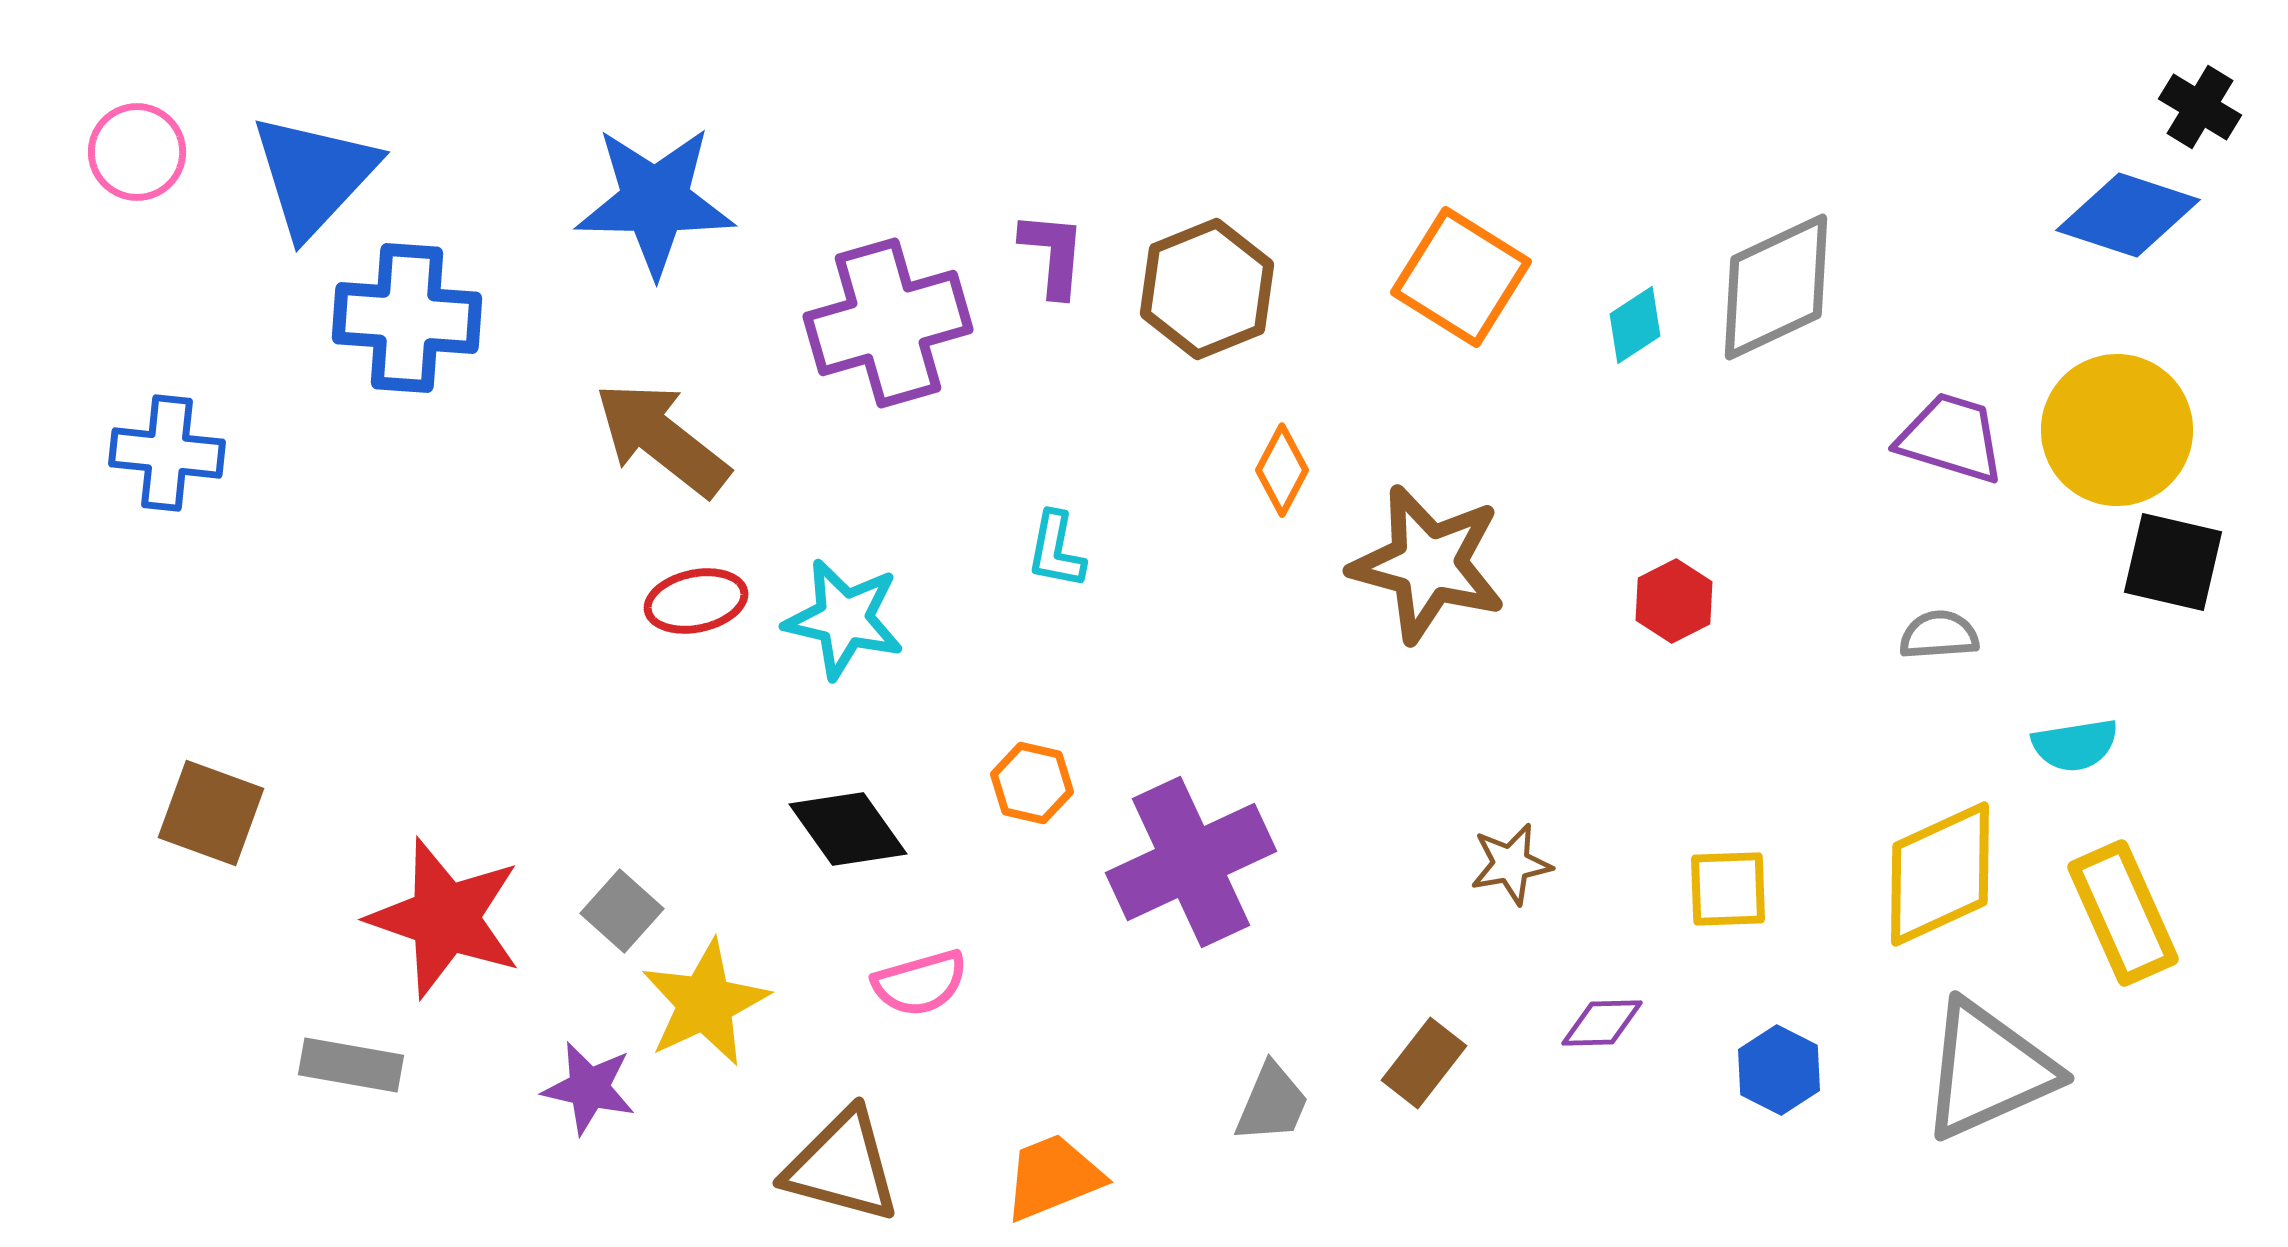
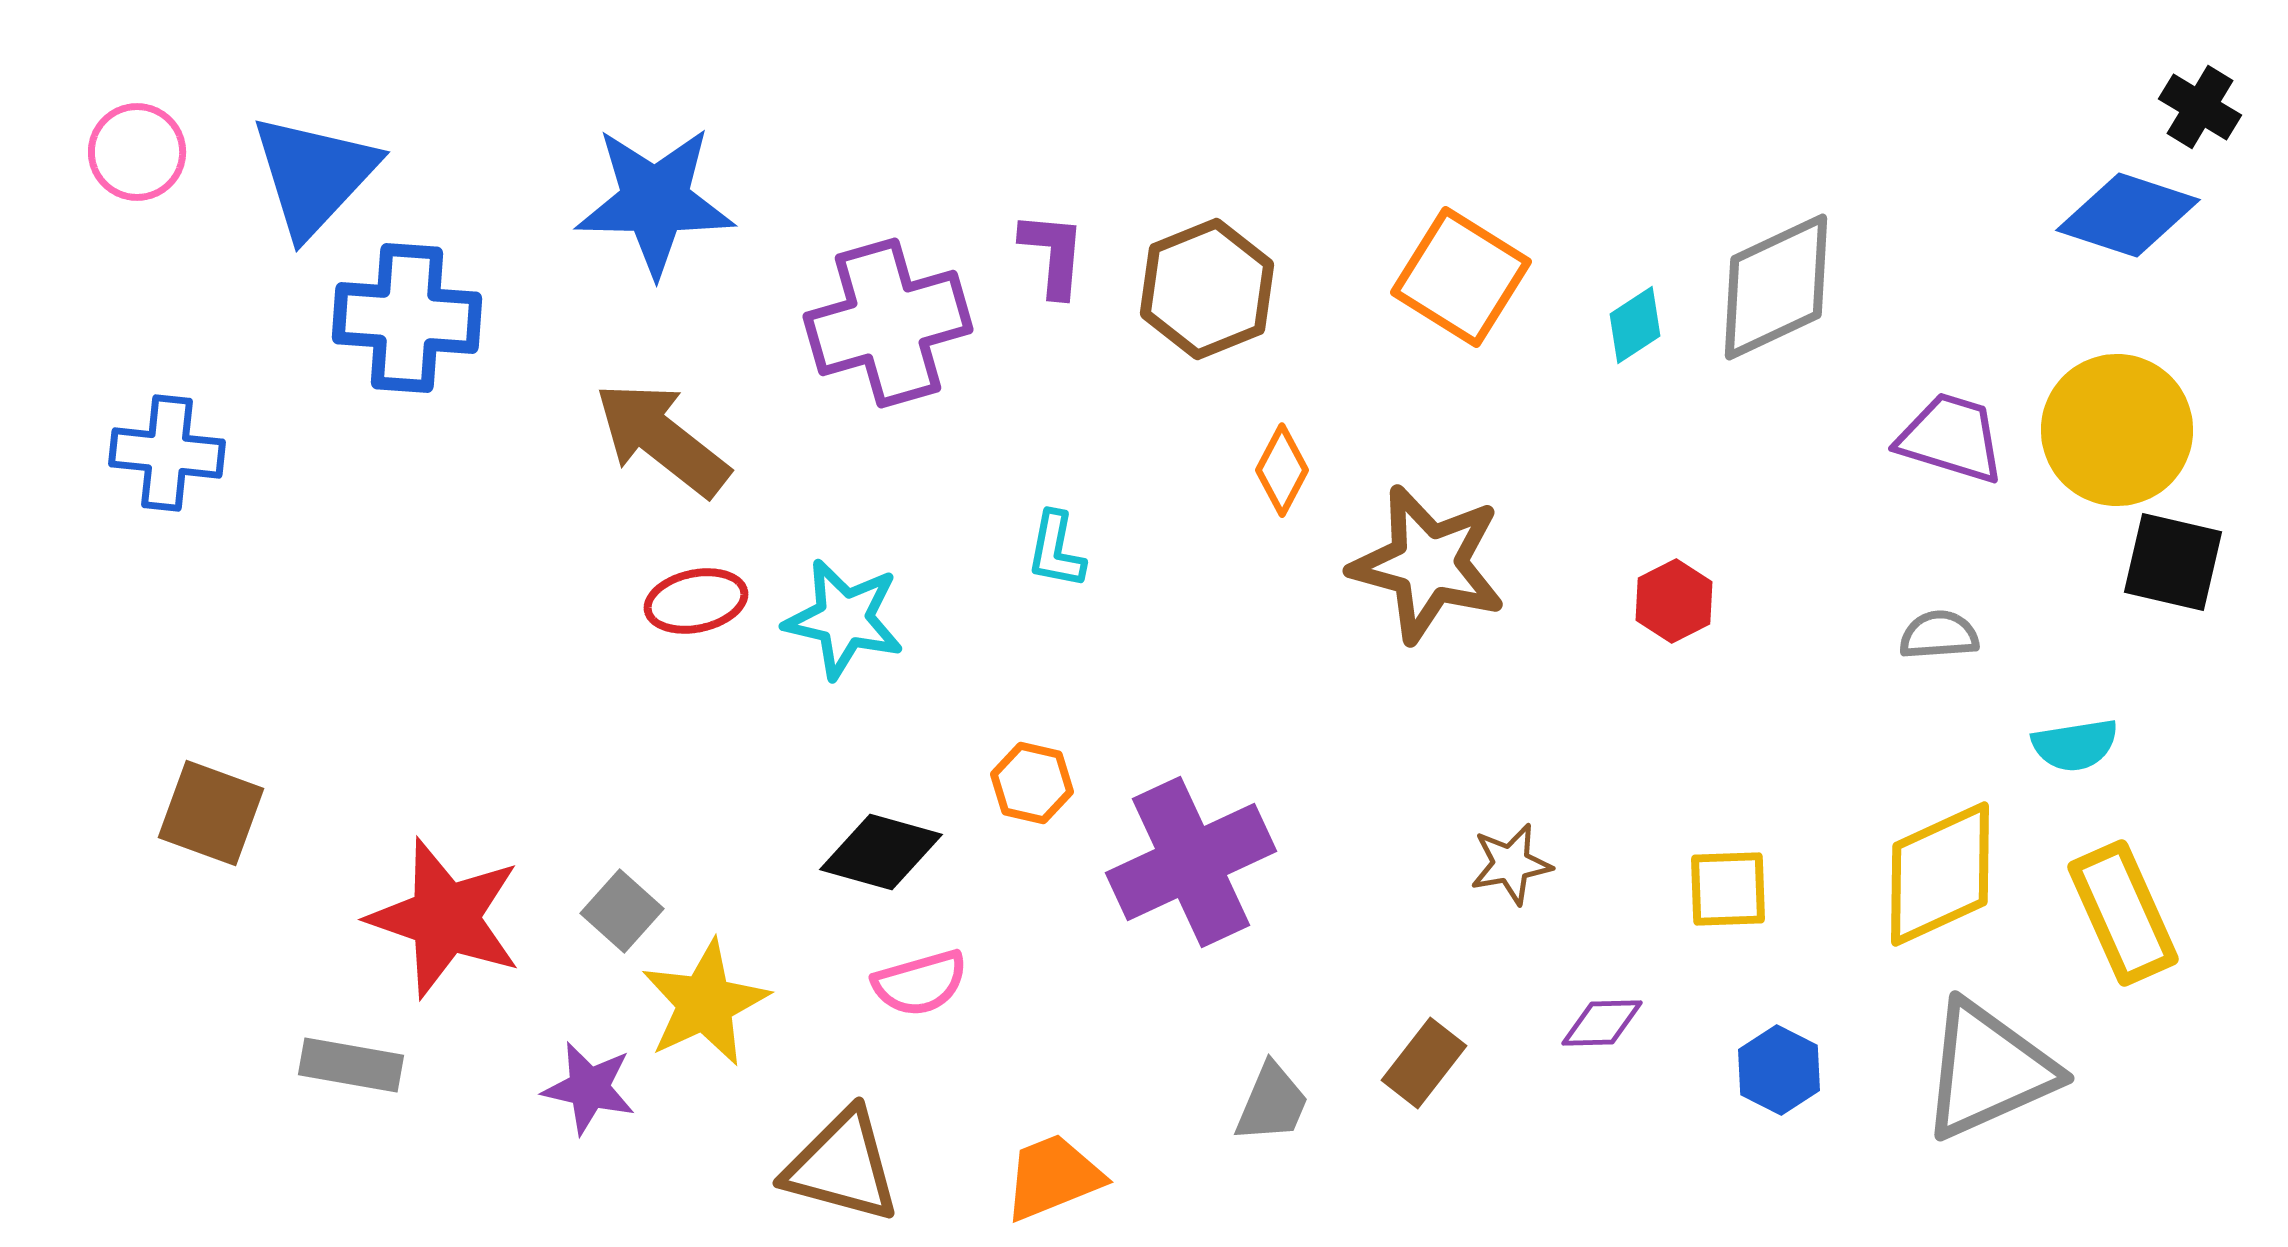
black diamond at (848, 829): moved 33 px right, 23 px down; rotated 39 degrees counterclockwise
